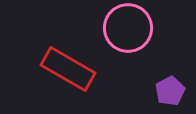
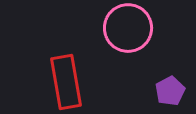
red rectangle: moved 2 px left, 13 px down; rotated 50 degrees clockwise
